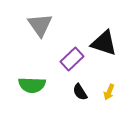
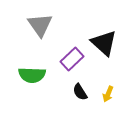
black triangle: rotated 24 degrees clockwise
green semicircle: moved 10 px up
yellow arrow: moved 1 px left, 2 px down
